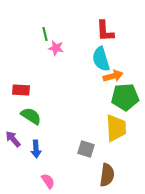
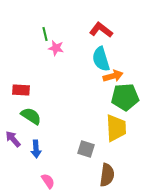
red L-shape: moved 4 px left, 1 px up; rotated 130 degrees clockwise
